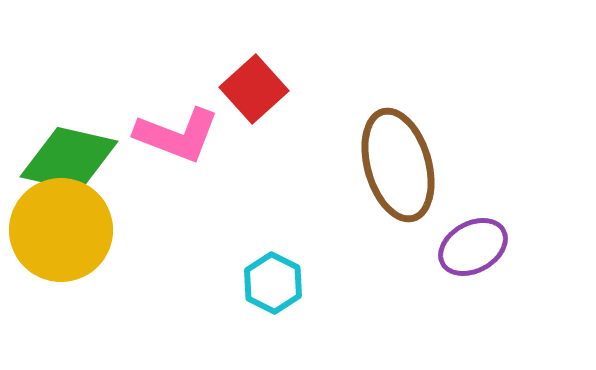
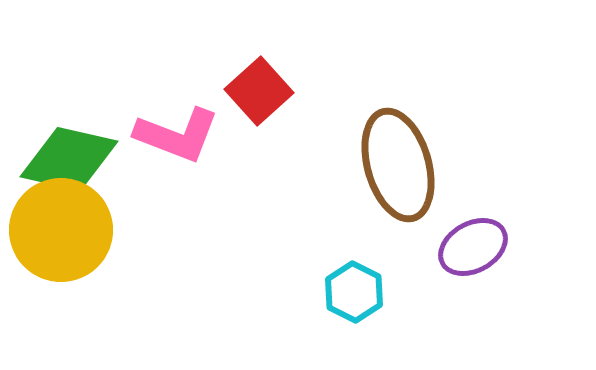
red square: moved 5 px right, 2 px down
cyan hexagon: moved 81 px right, 9 px down
